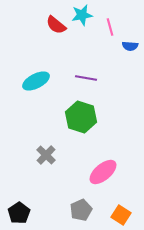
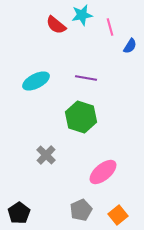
blue semicircle: rotated 63 degrees counterclockwise
orange square: moved 3 px left; rotated 18 degrees clockwise
